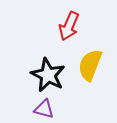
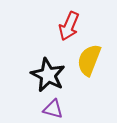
yellow semicircle: moved 1 px left, 5 px up
purple triangle: moved 9 px right
